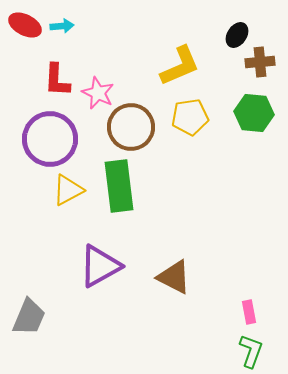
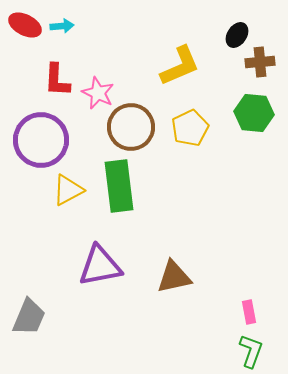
yellow pentagon: moved 11 px down; rotated 18 degrees counterclockwise
purple circle: moved 9 px left, 1 px down
purple triangle: rotated 18 degrees clockwise
brown triangle: rotated 39 degrees counterclockwise
